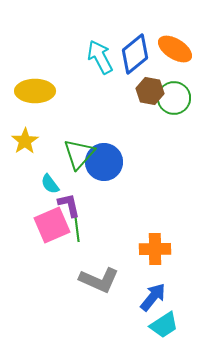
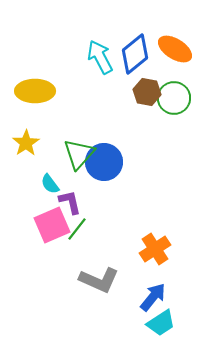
brown hexagon: moved 3 px left, 1 px down
yellow star: moved 1 px right, 2 px down
purple L-shape: moved 1 px right, 3 px up
green line: rotated 45 degrees clockwise
orange cross: rotated 32 degrees counterclockwise
cyan trapezoid: moved 3 px left, 2 px up
